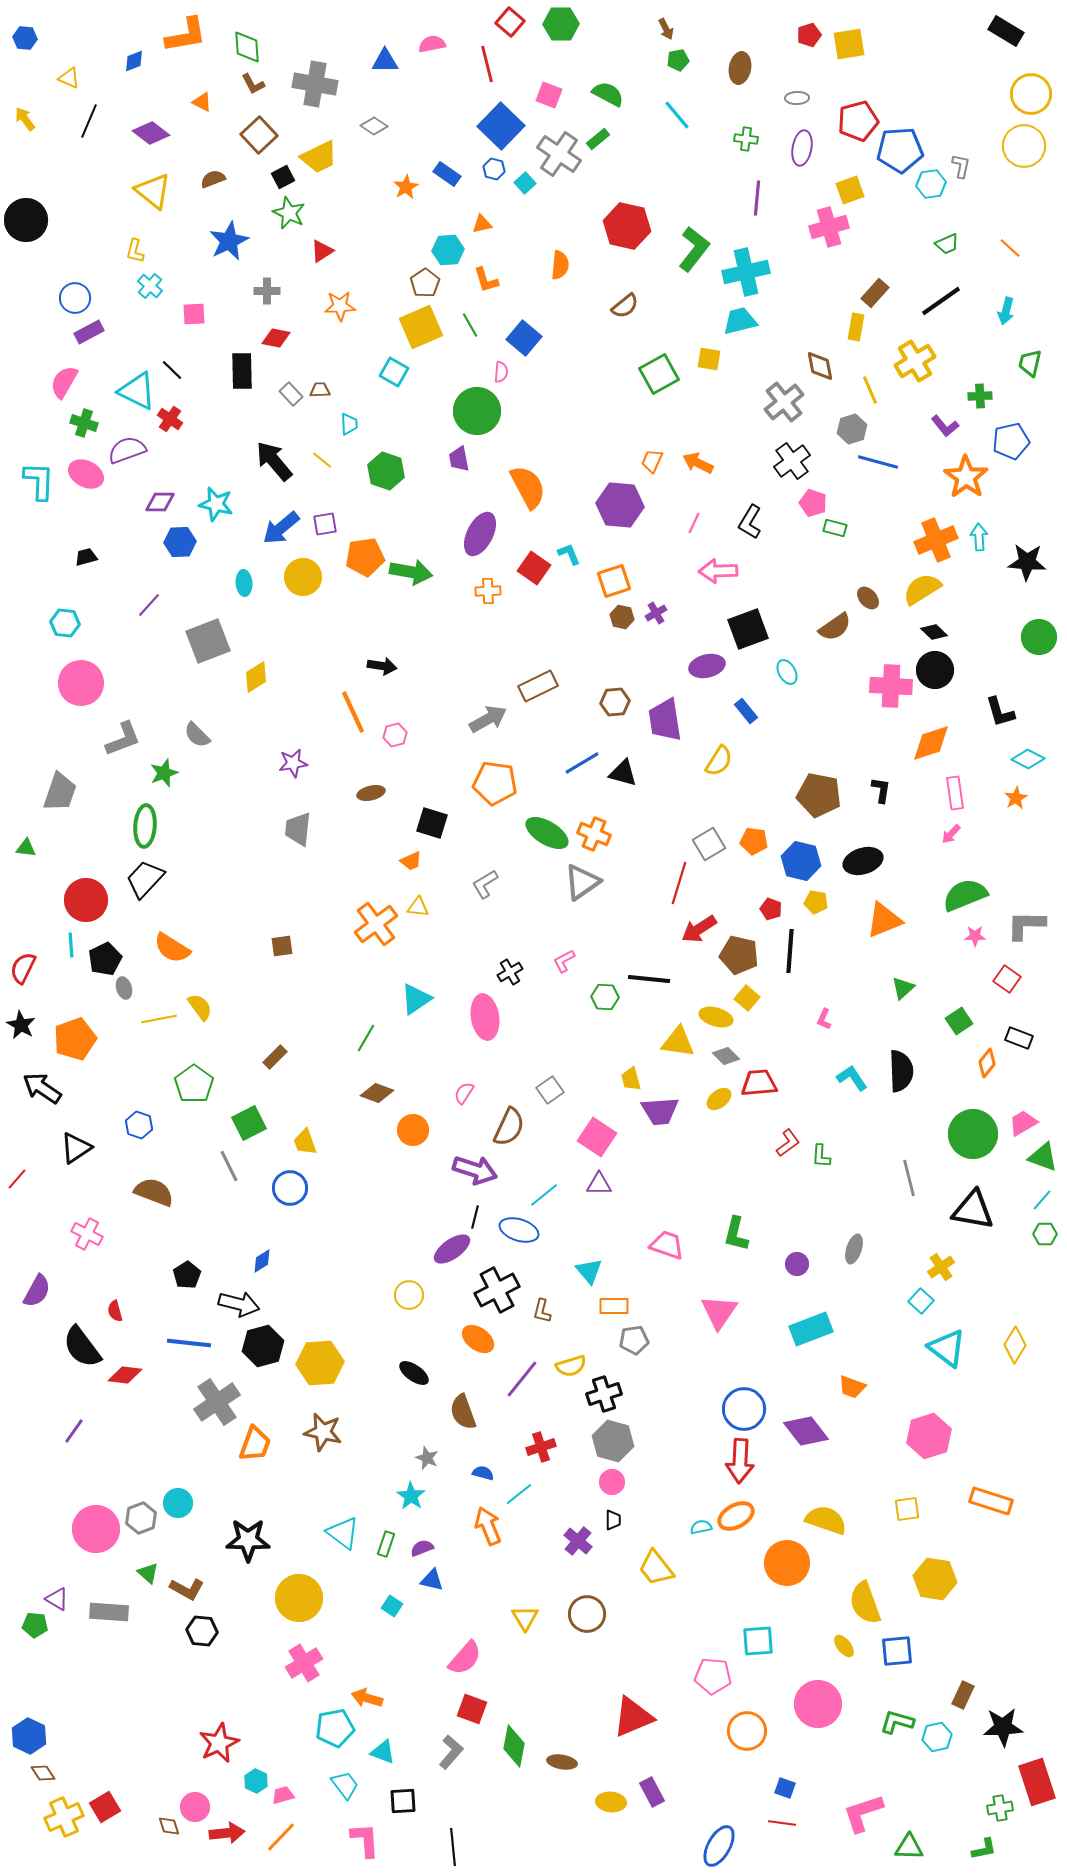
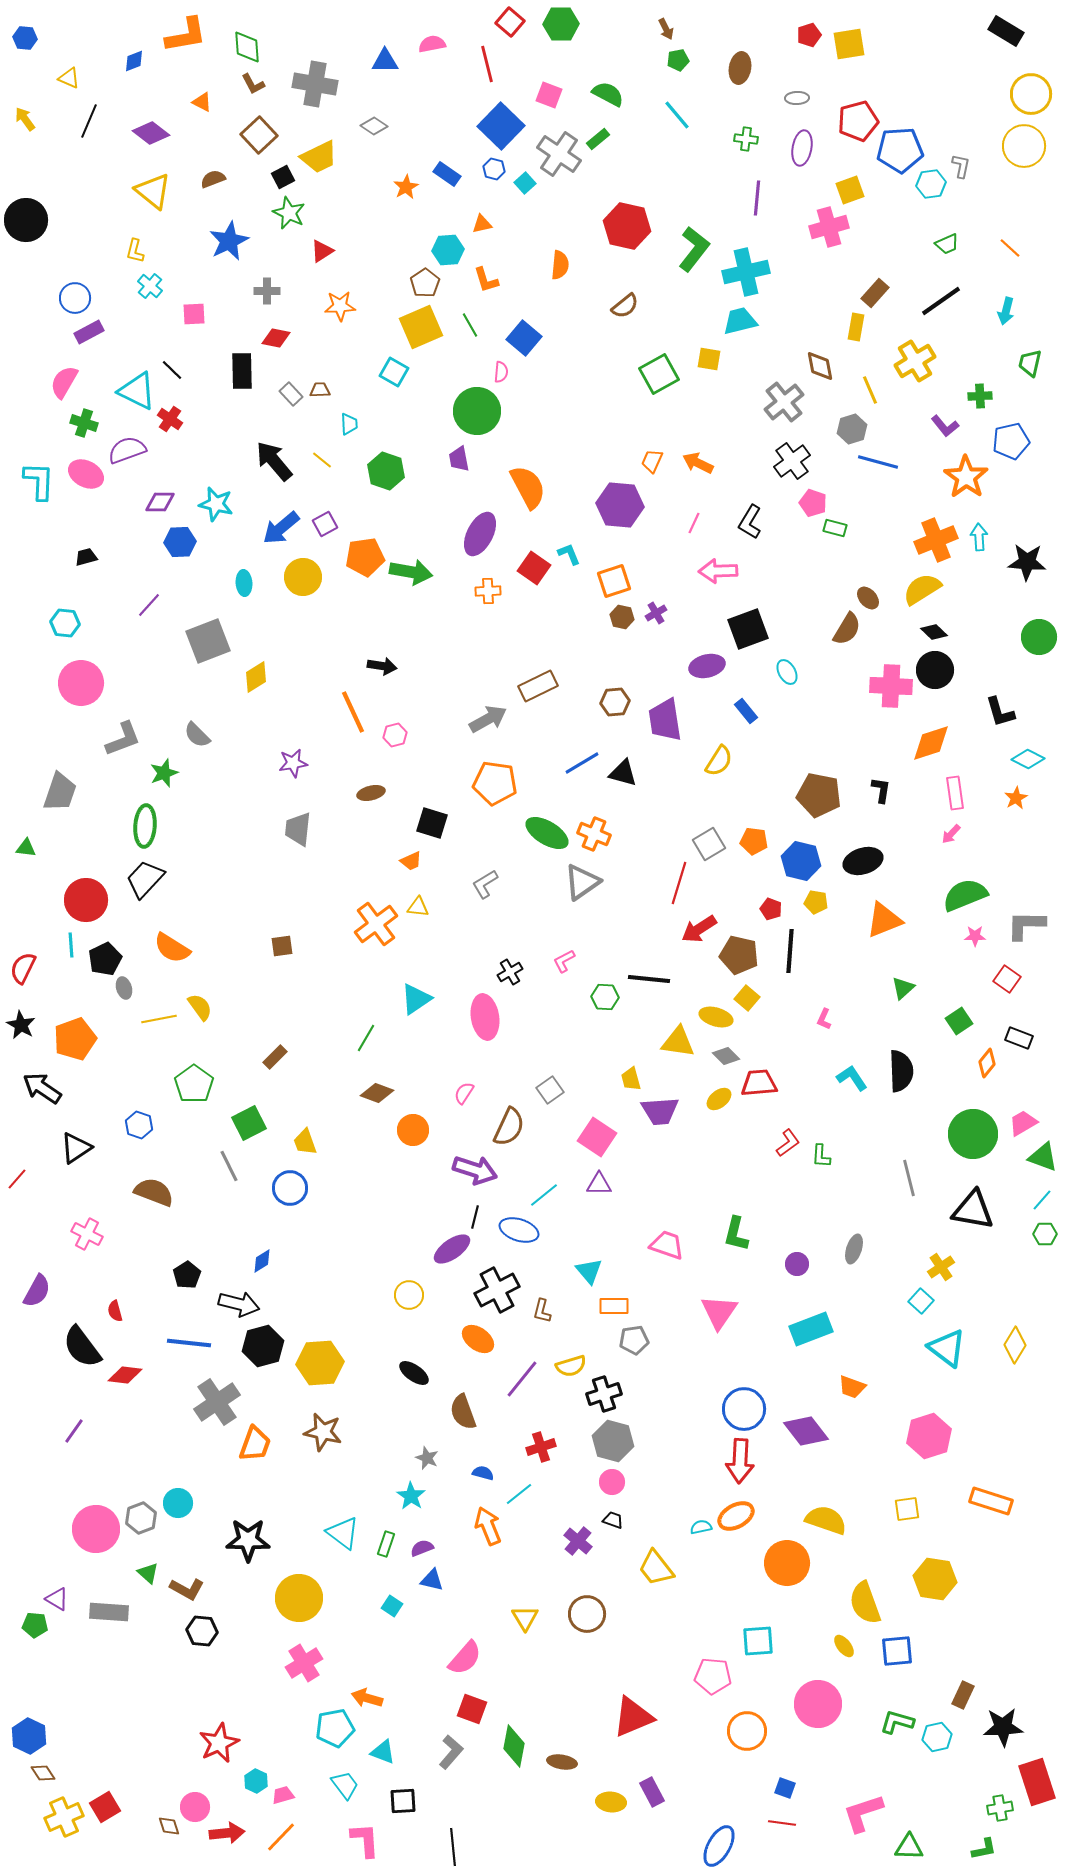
purple square at (325, 524): rotated 20 degrees counterclockwise
brown semicircle at (835, 627): moved 12 px right, 2 px down; rotated 24 degrees counterclockwise
black trapezoid at (613, 1520): rotated 70 degrees counterclockwise
